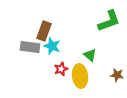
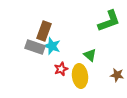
gray rectangle: moved 5 px right; rotated 12 degrees clockwise
